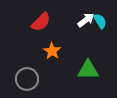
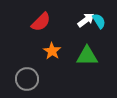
cyan semicircle: moved 1 px left
green triangle: moved 1 px left, 14 px up
